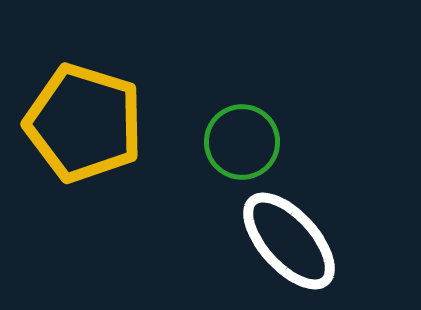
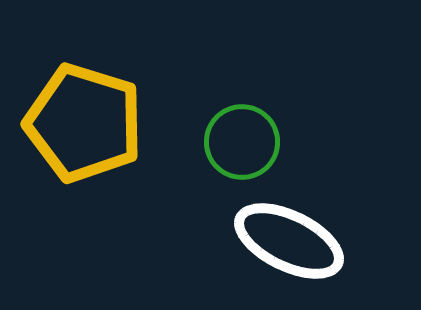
white ellipse: rotated 22 degrees counterclockwise
